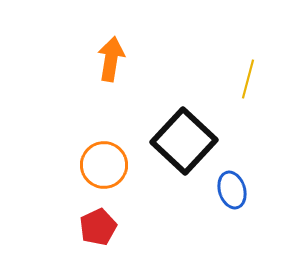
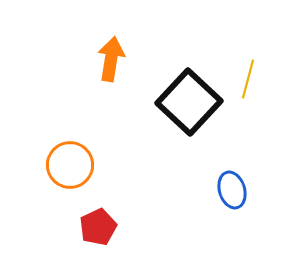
black square: moved 5 px right, 39 px up
orange circle: moved 34 px left
